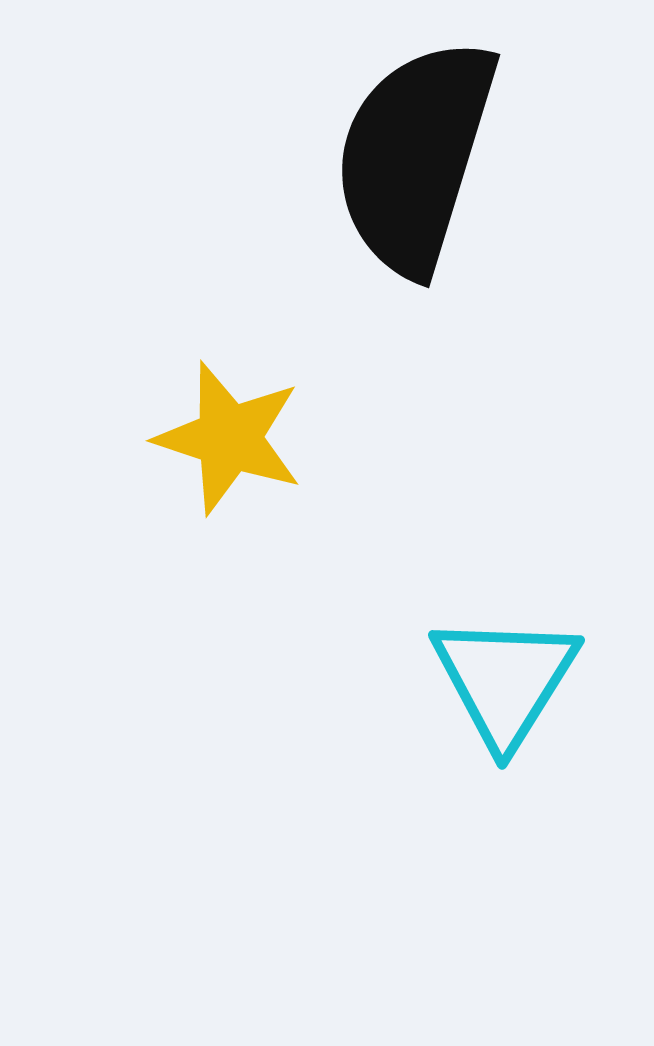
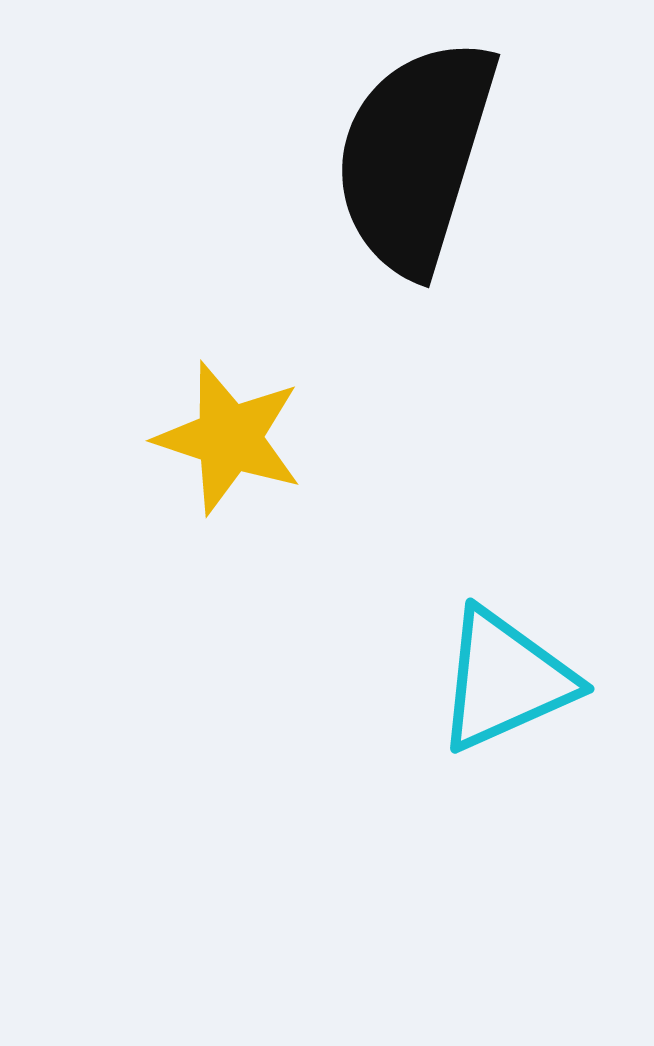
cyan triangle: rotated 34 degrees clockwise
